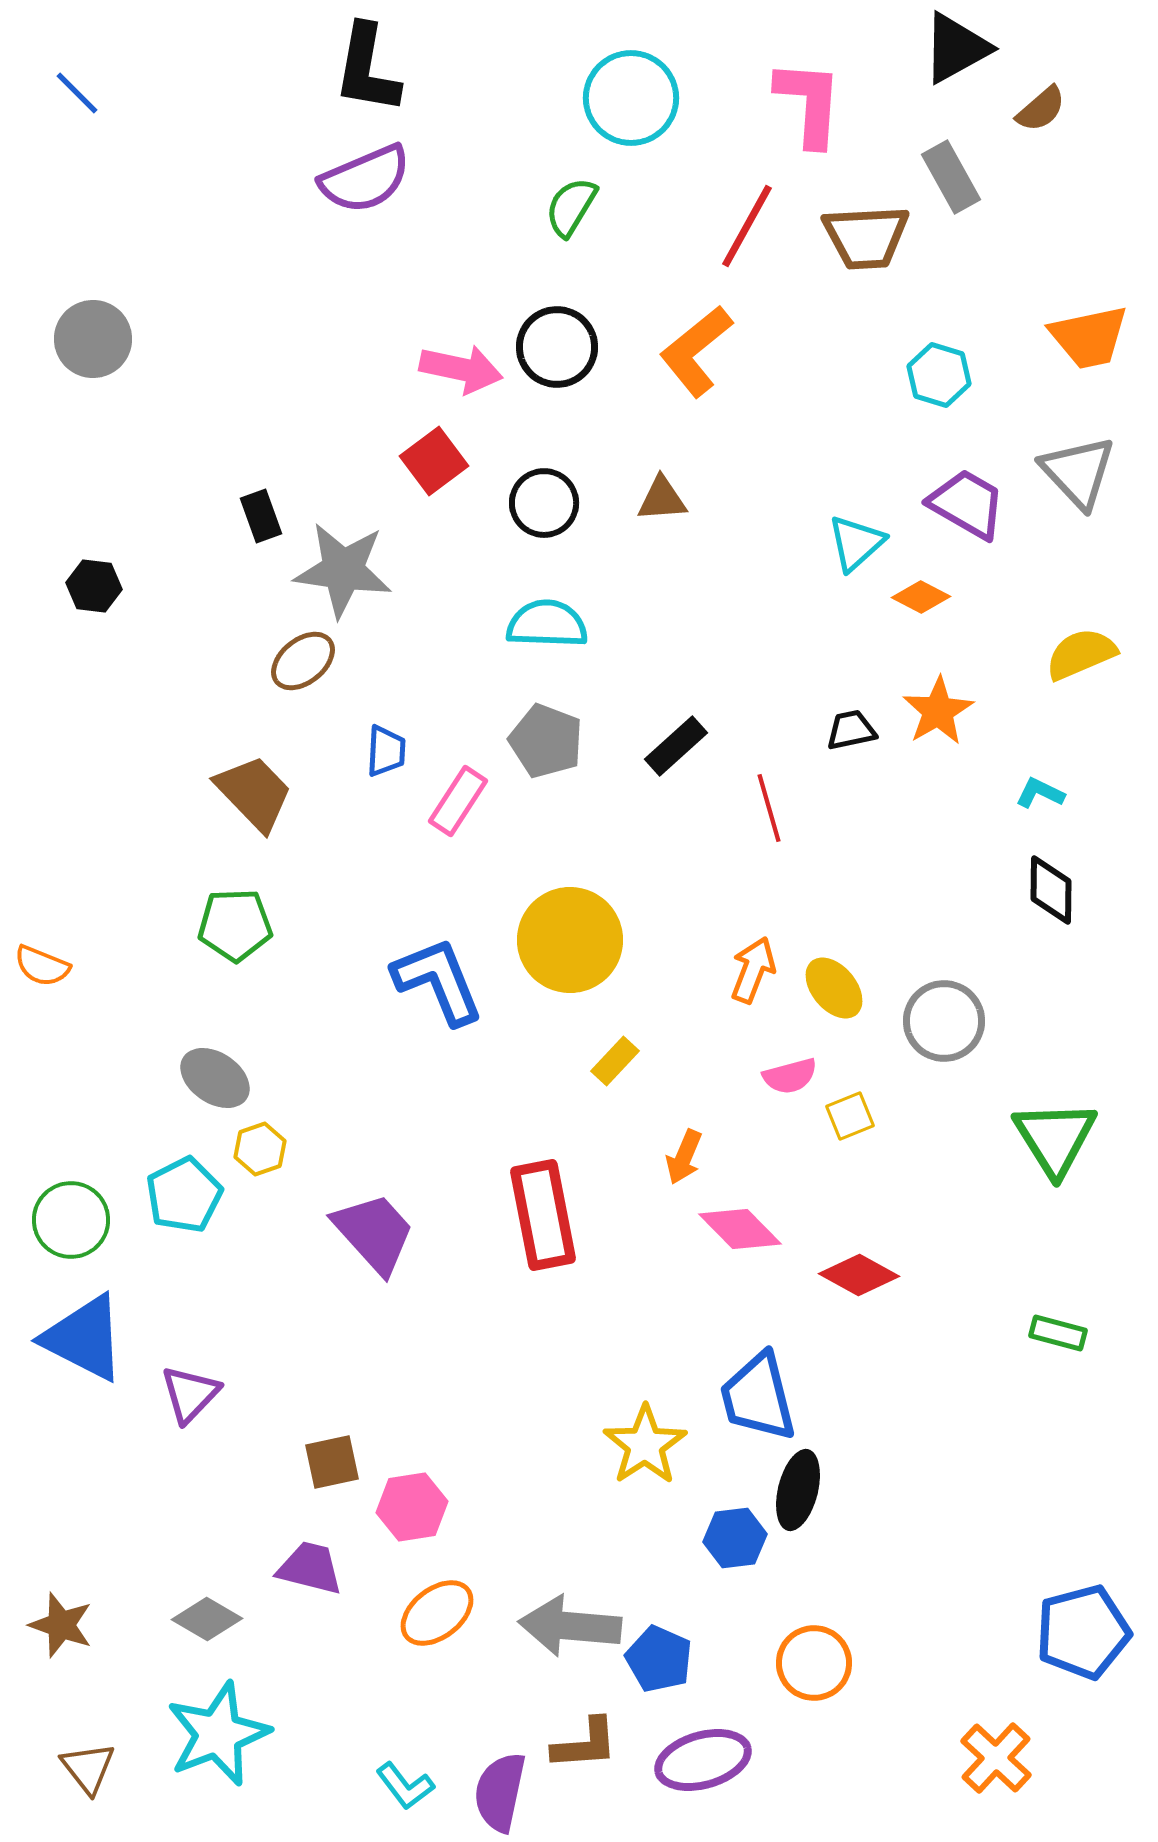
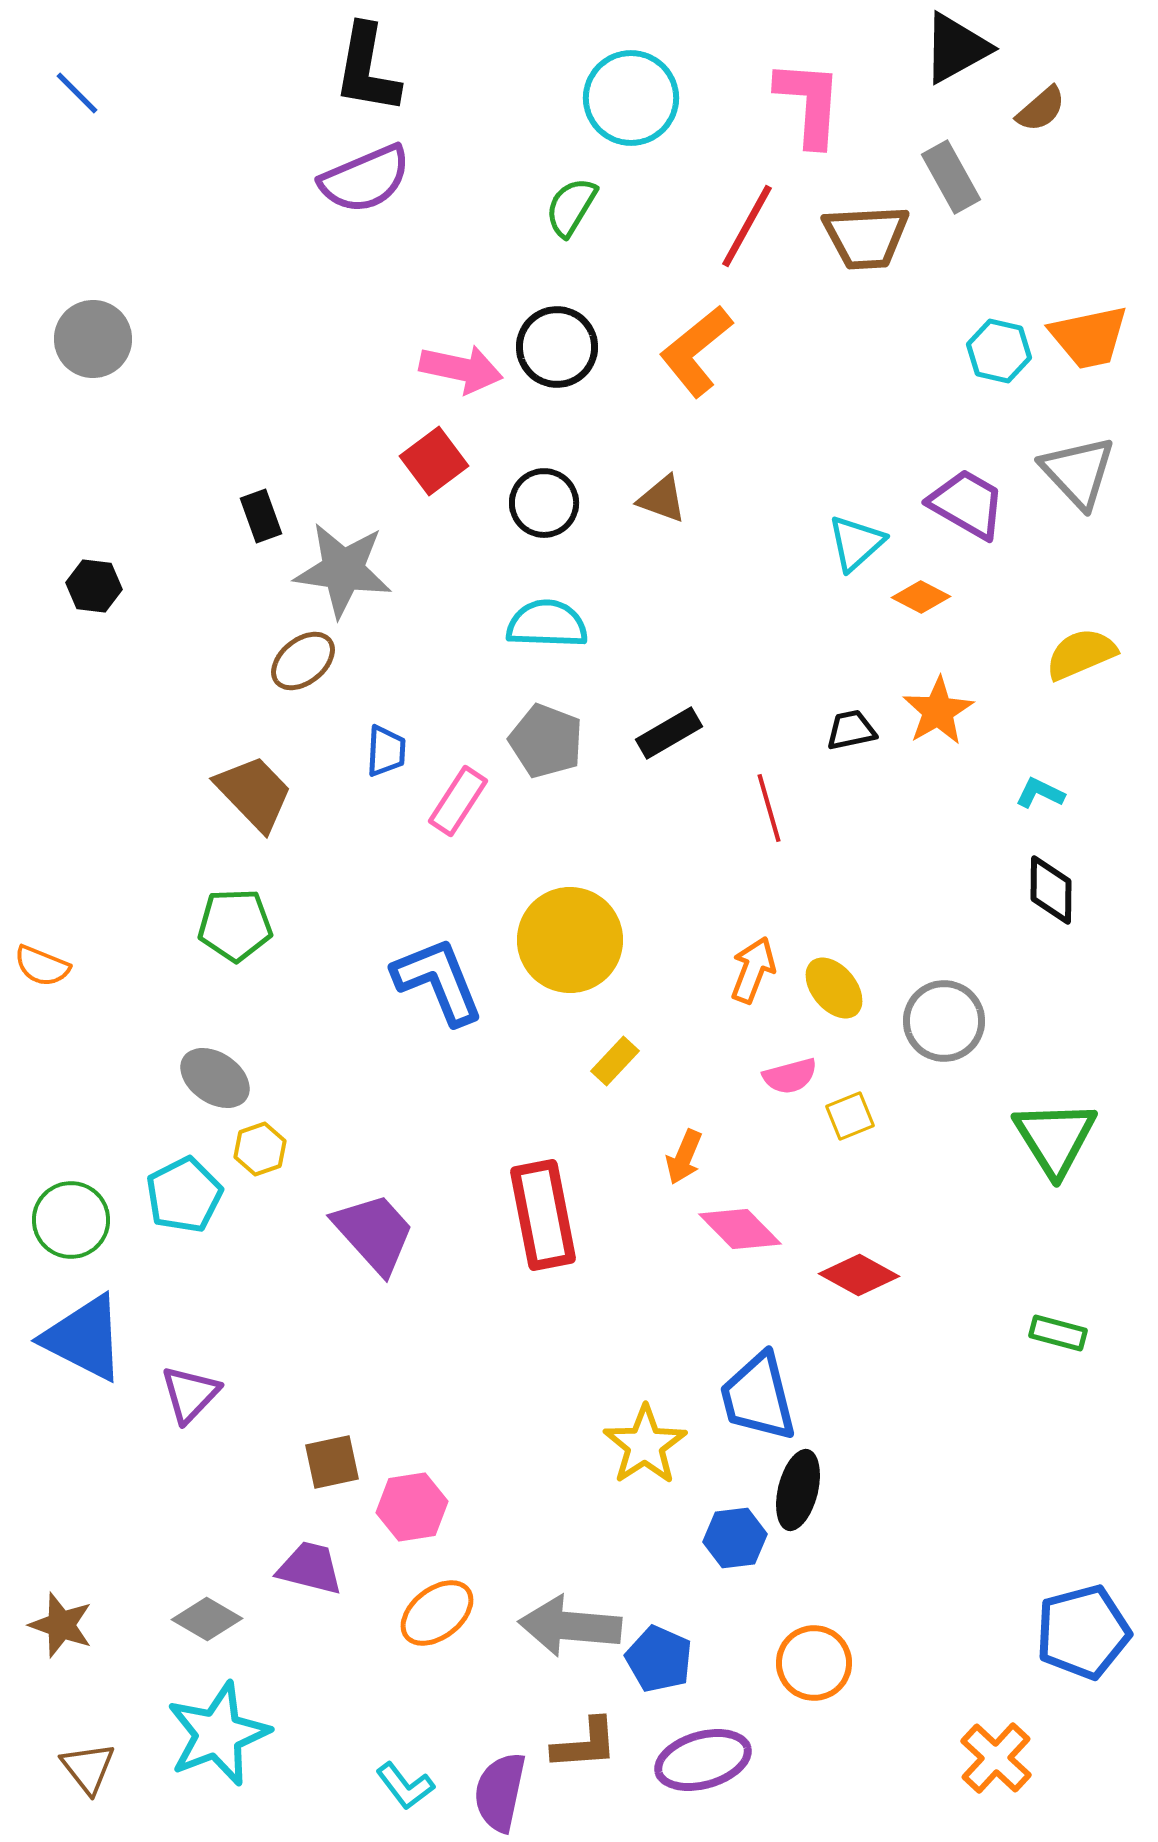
cyan hexagon at (939, 375): moved 60 px right, 24 px up; rotated 4 degrees counterclockwise
brown triangle at (662, 499): rotated 24 degrees clockwise
black rectangle at (676, 746): moved 7 px left, 13 px up; rotated 12 degrees clockwise
